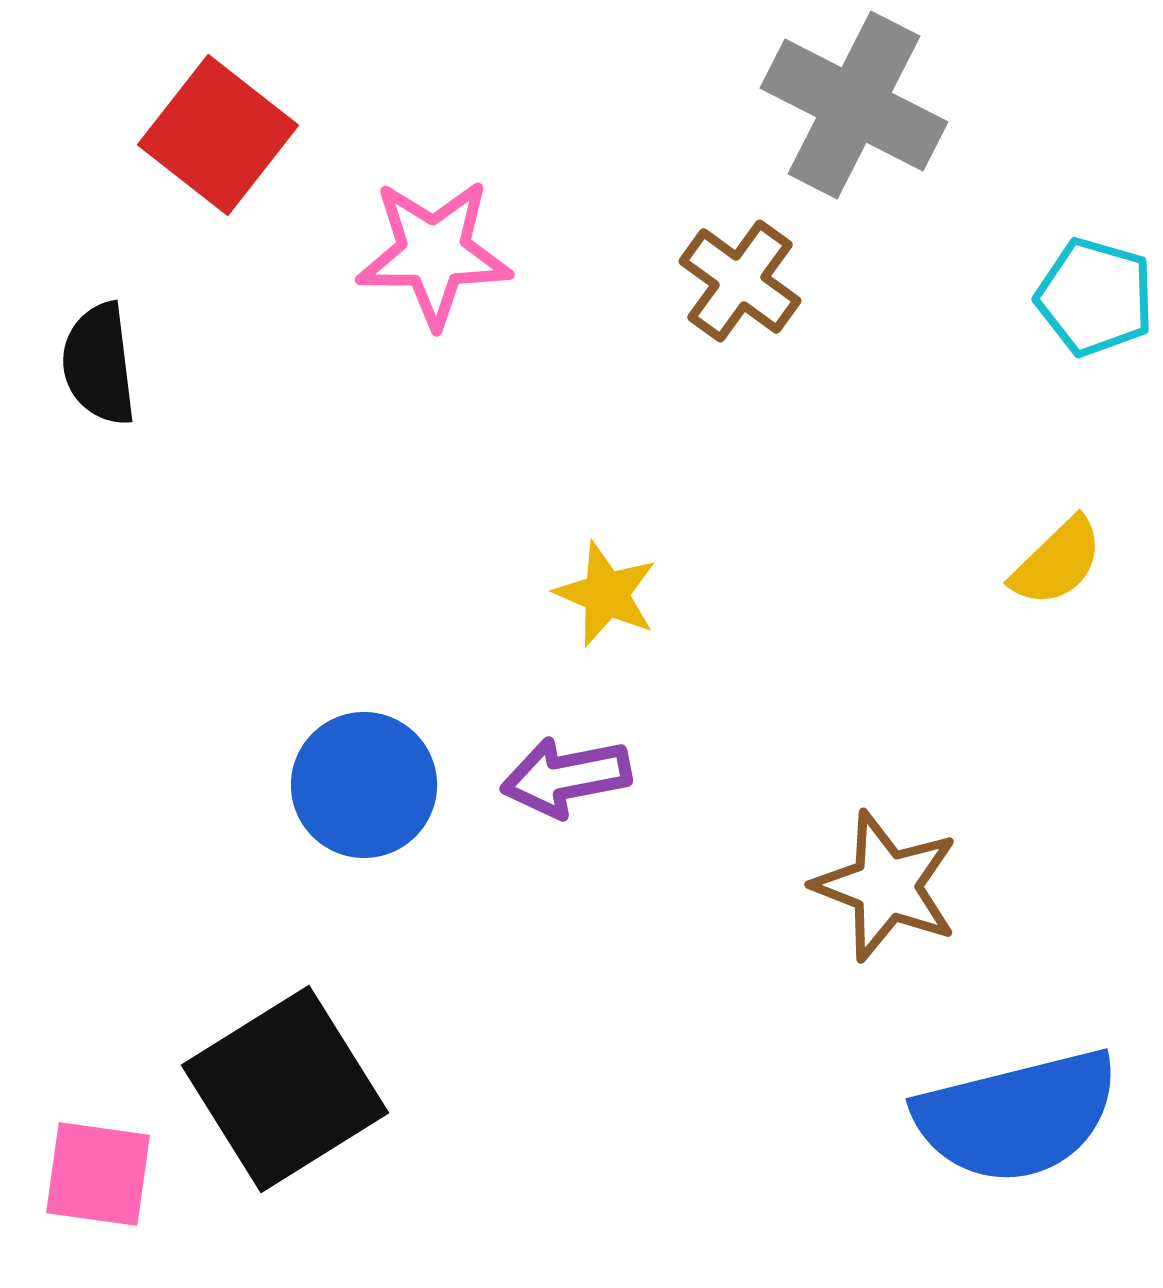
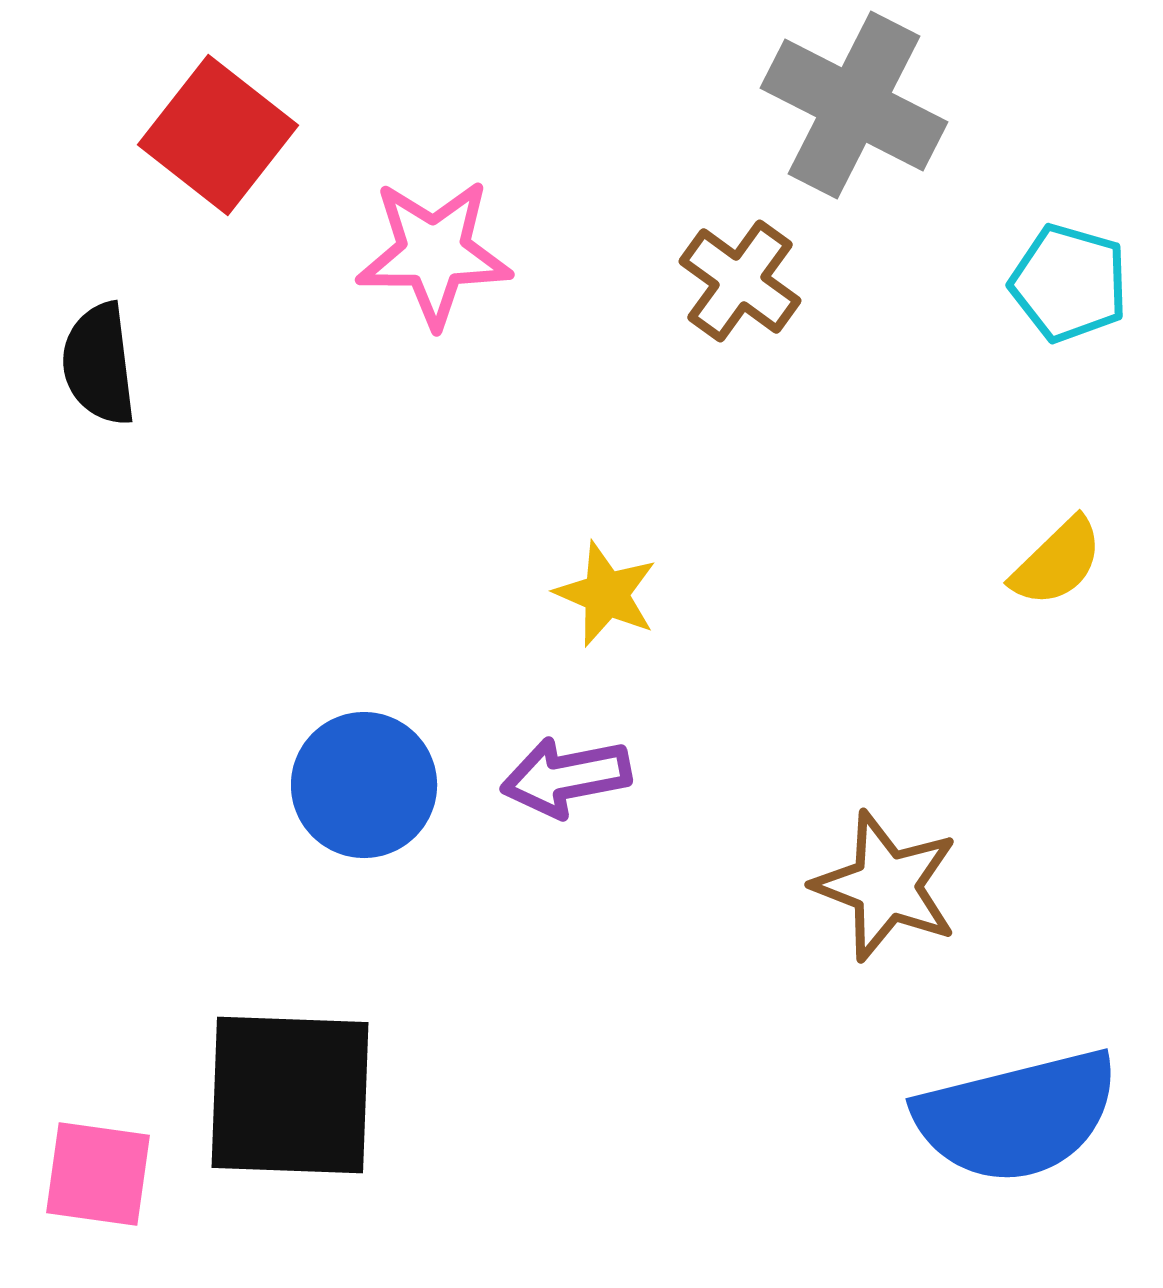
cyan pentagon: moved 26 px left, 14 px up
black square: moved 5 px right, 6 px down; rotated 34 degrees clockwise
